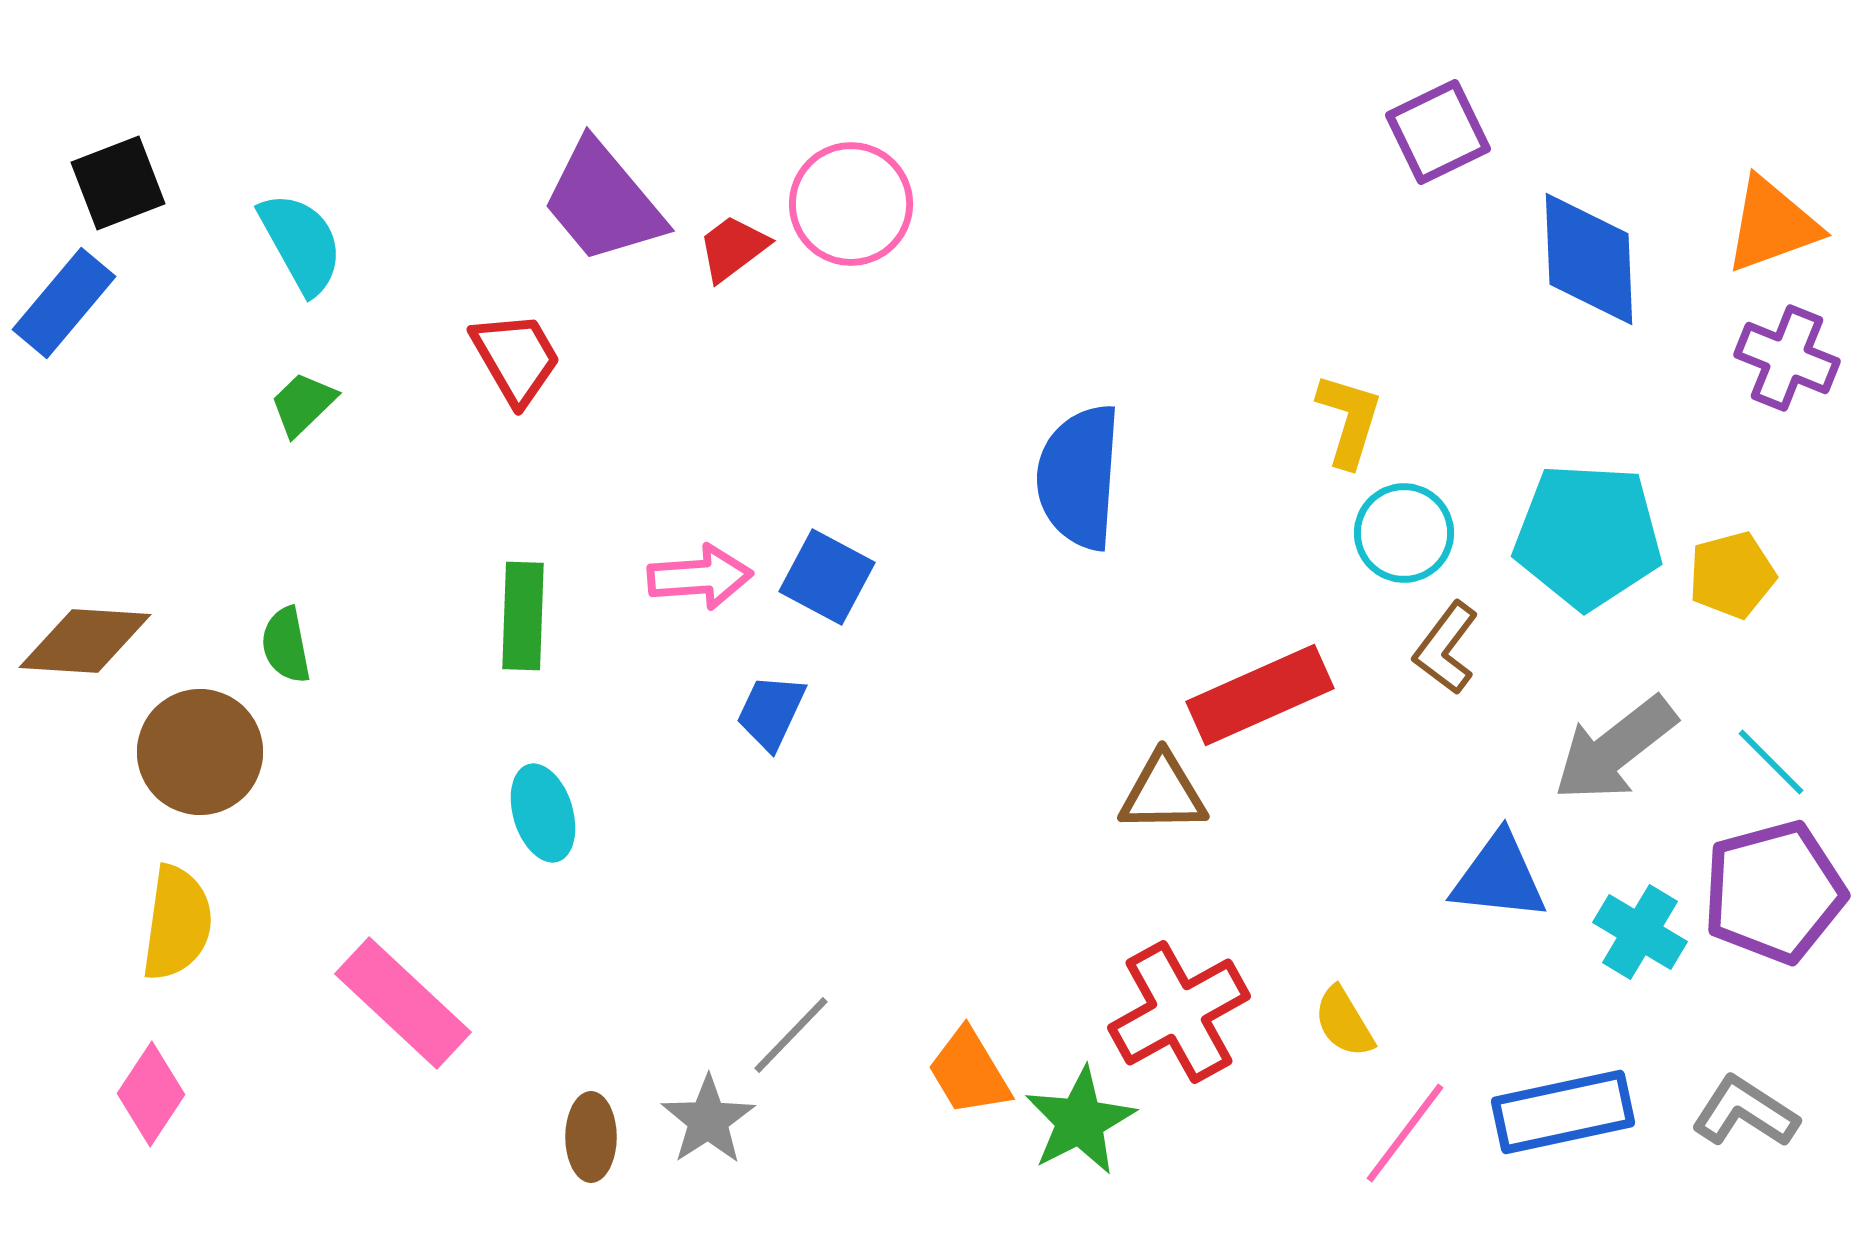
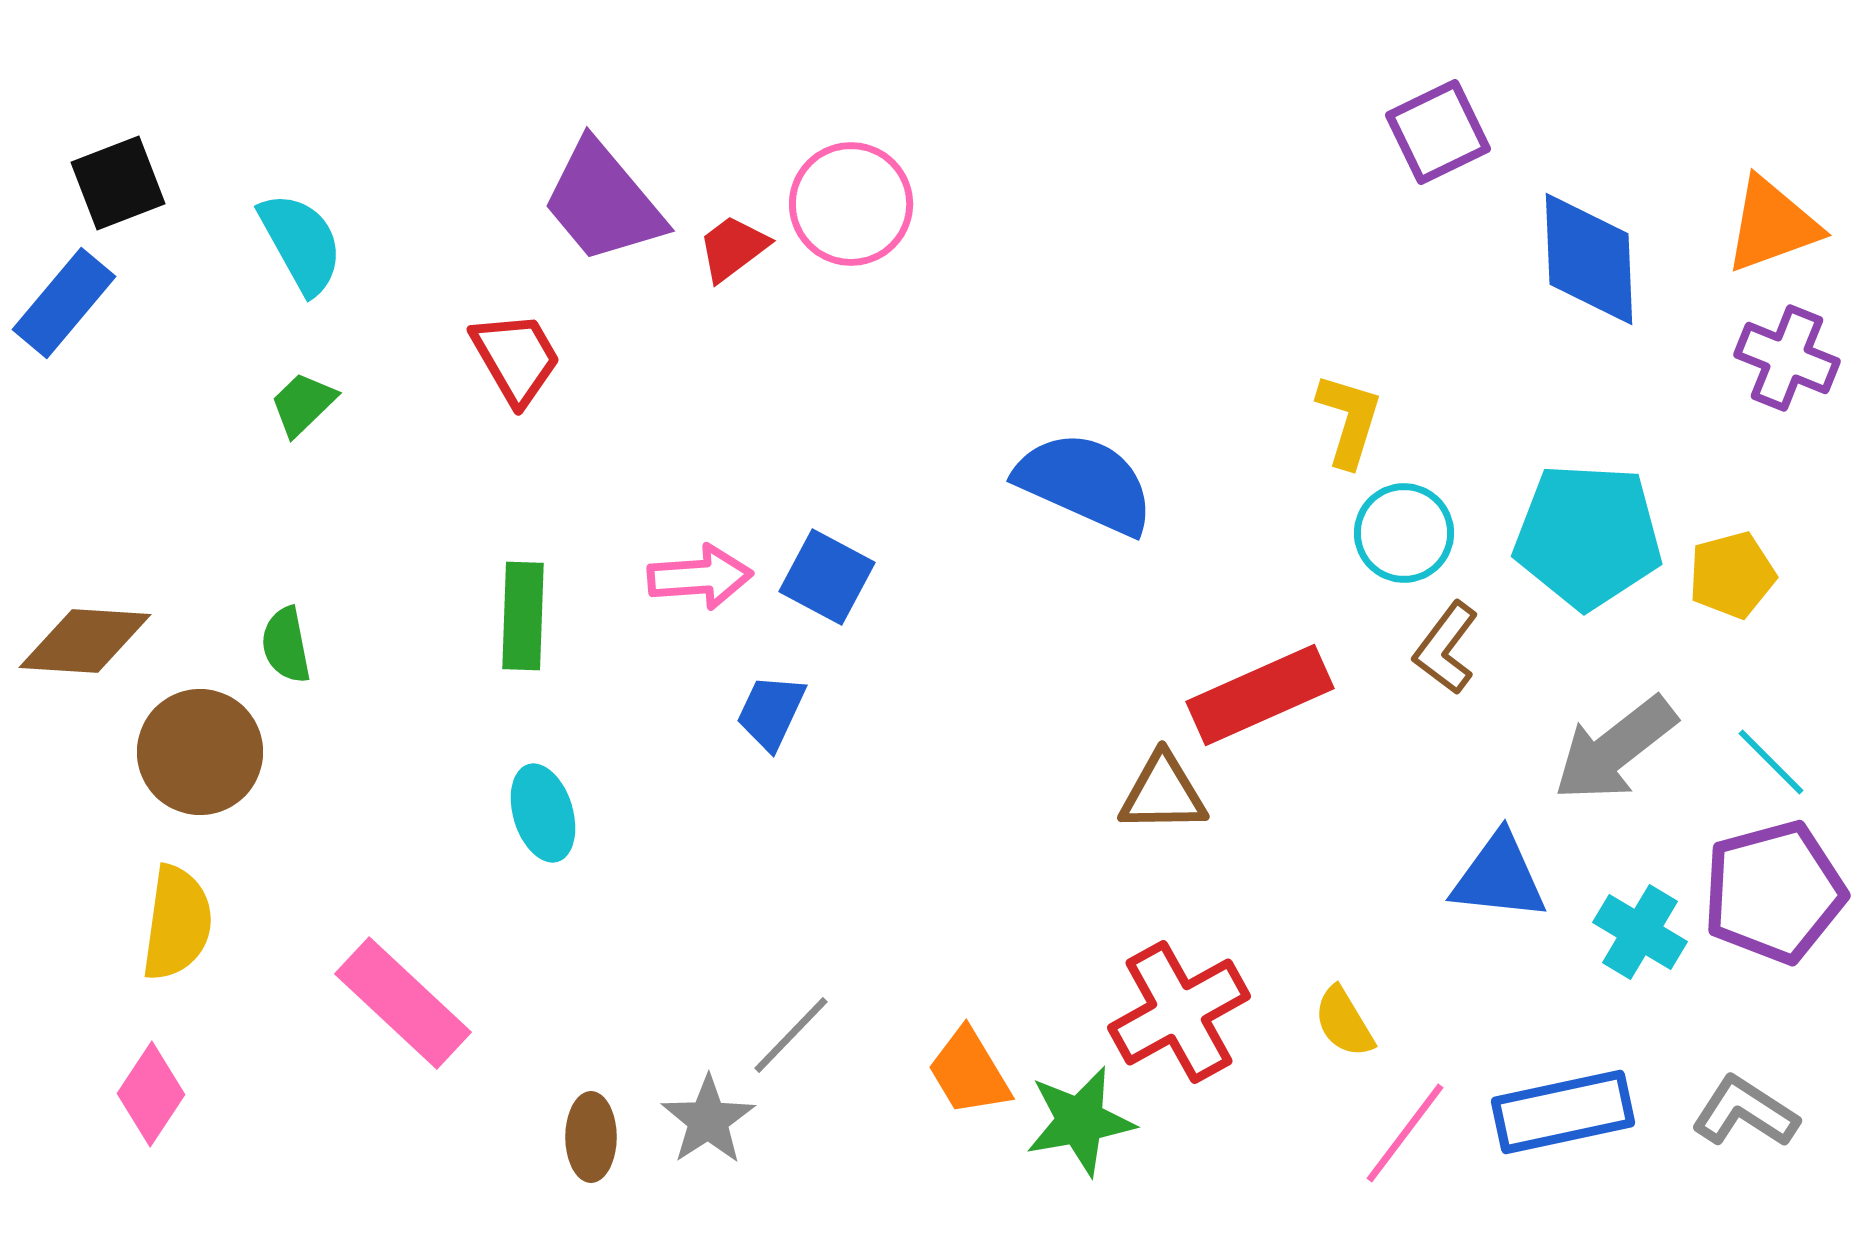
blue semicircle at (1079, 477): moved 6 px right, 6 px down; rotated 110 degrees clockwise
green star at (1080, 1121): rotated 17 degrees clockwise
